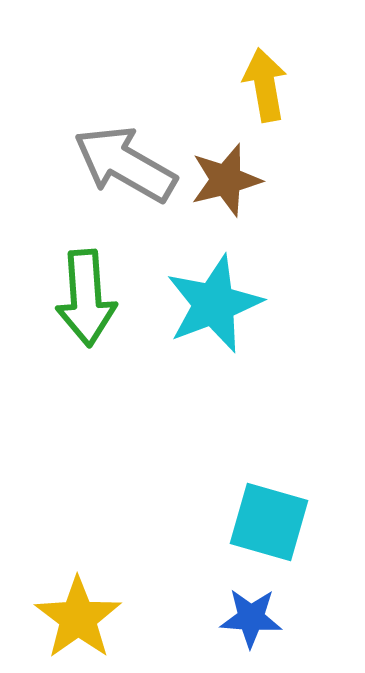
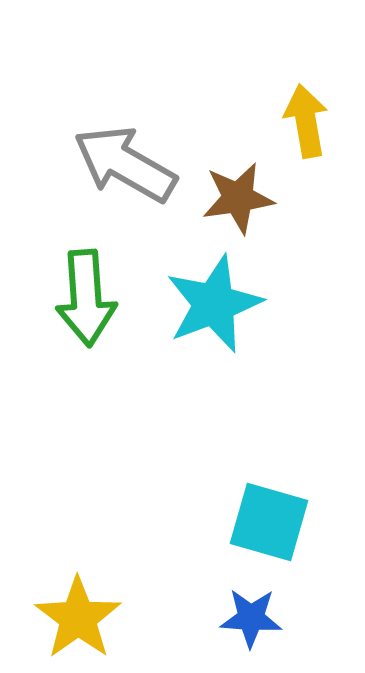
yellow arrow: moved 41 px right, 36 px down
brown star: moved 12 px right, 18 px down; rotated 6 degrees clockwise
